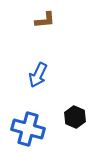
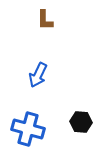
brown L-shape: rotated 95 degrees clockwise
black hexagon: moved 6 px right, 5 px down; rotated 20 degrees counterclockwise
